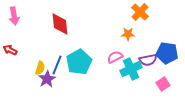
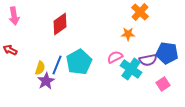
red diamond: rotated 60 degrees clockwise
cyan cross: rotated 30 degrees counterclockwise
purple star: moved 1 px left, 2 px down
